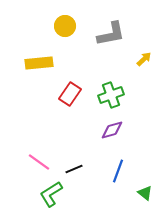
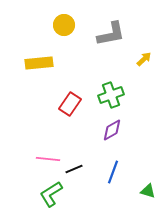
yellow circle: moved 1 px left, 1 px up
red rectangle: moved 10 px down
purple diamond: rotated 15 degrees counterclockwise
pink line: moved 9 px right, 3 px up; rotated 30 degrees counterclockwise
blue line: moved 5 px left, 1 px down
green triangle: moved 3 px right, 2 px up; rotated 21 degrees counterclockwise
